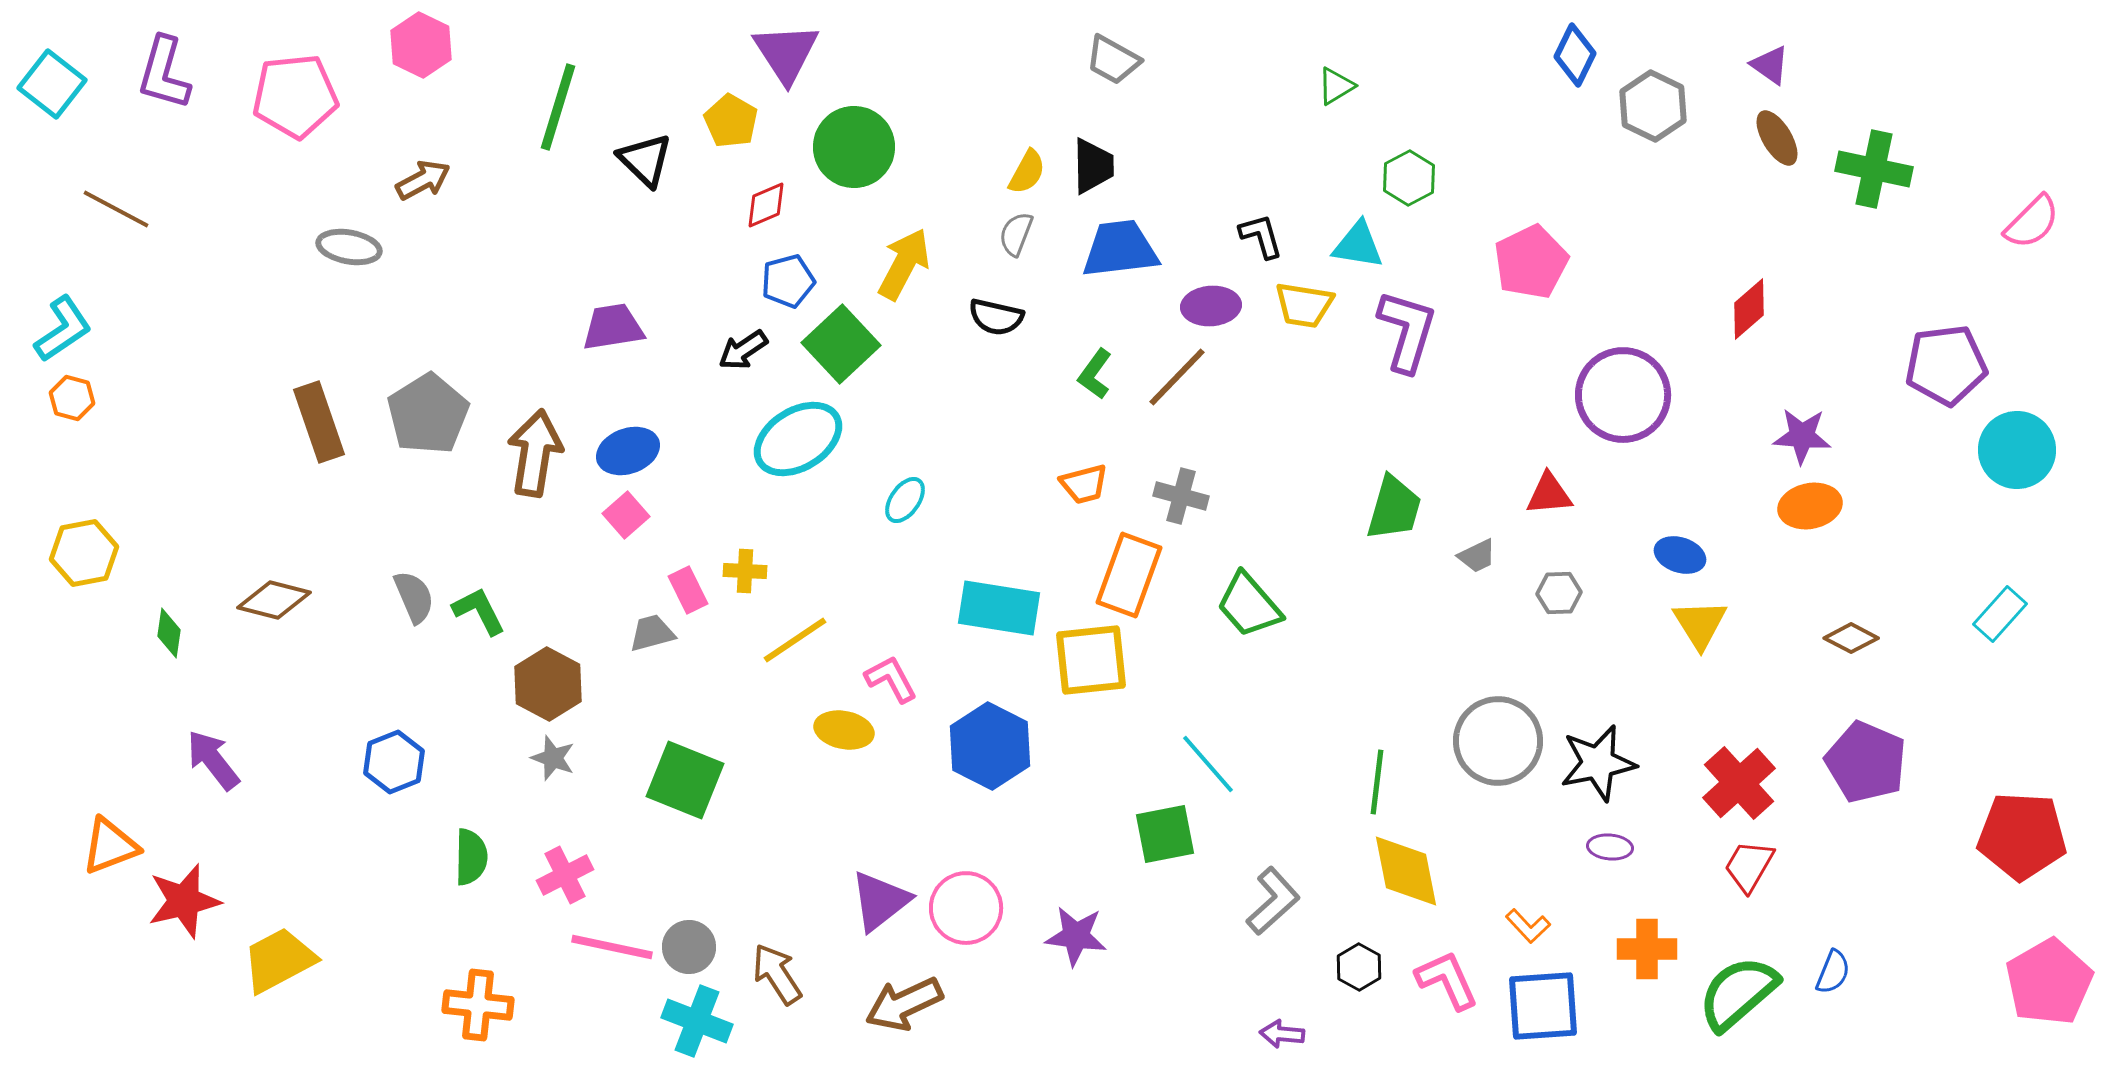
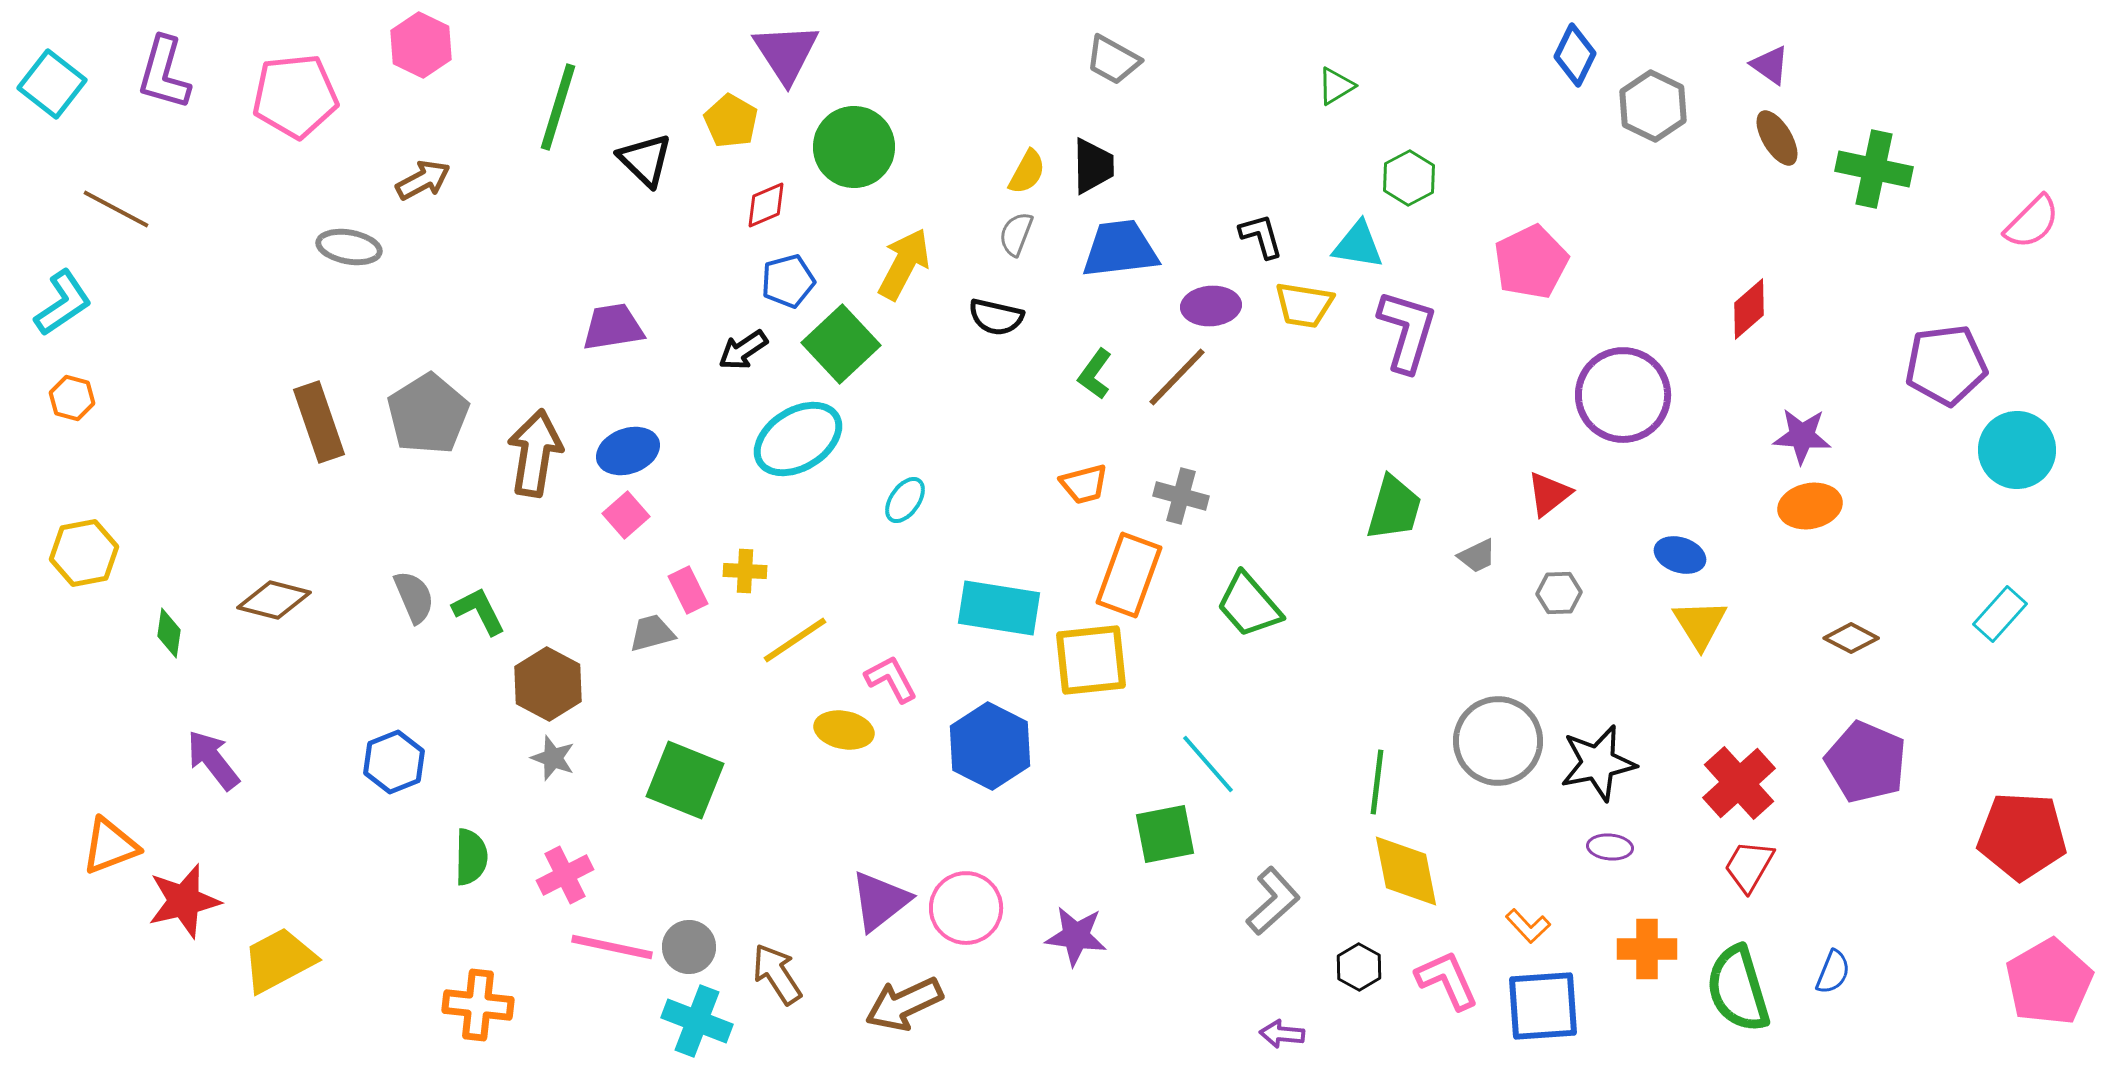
cyan L-shape at (63, 329): moved 26 px up
red triangle at (1549, 494): rotated 33 degrees counterclockwise
green semicircle at (1738, 993): moved 4 px up; rotated 66 degrees counterclockwise
